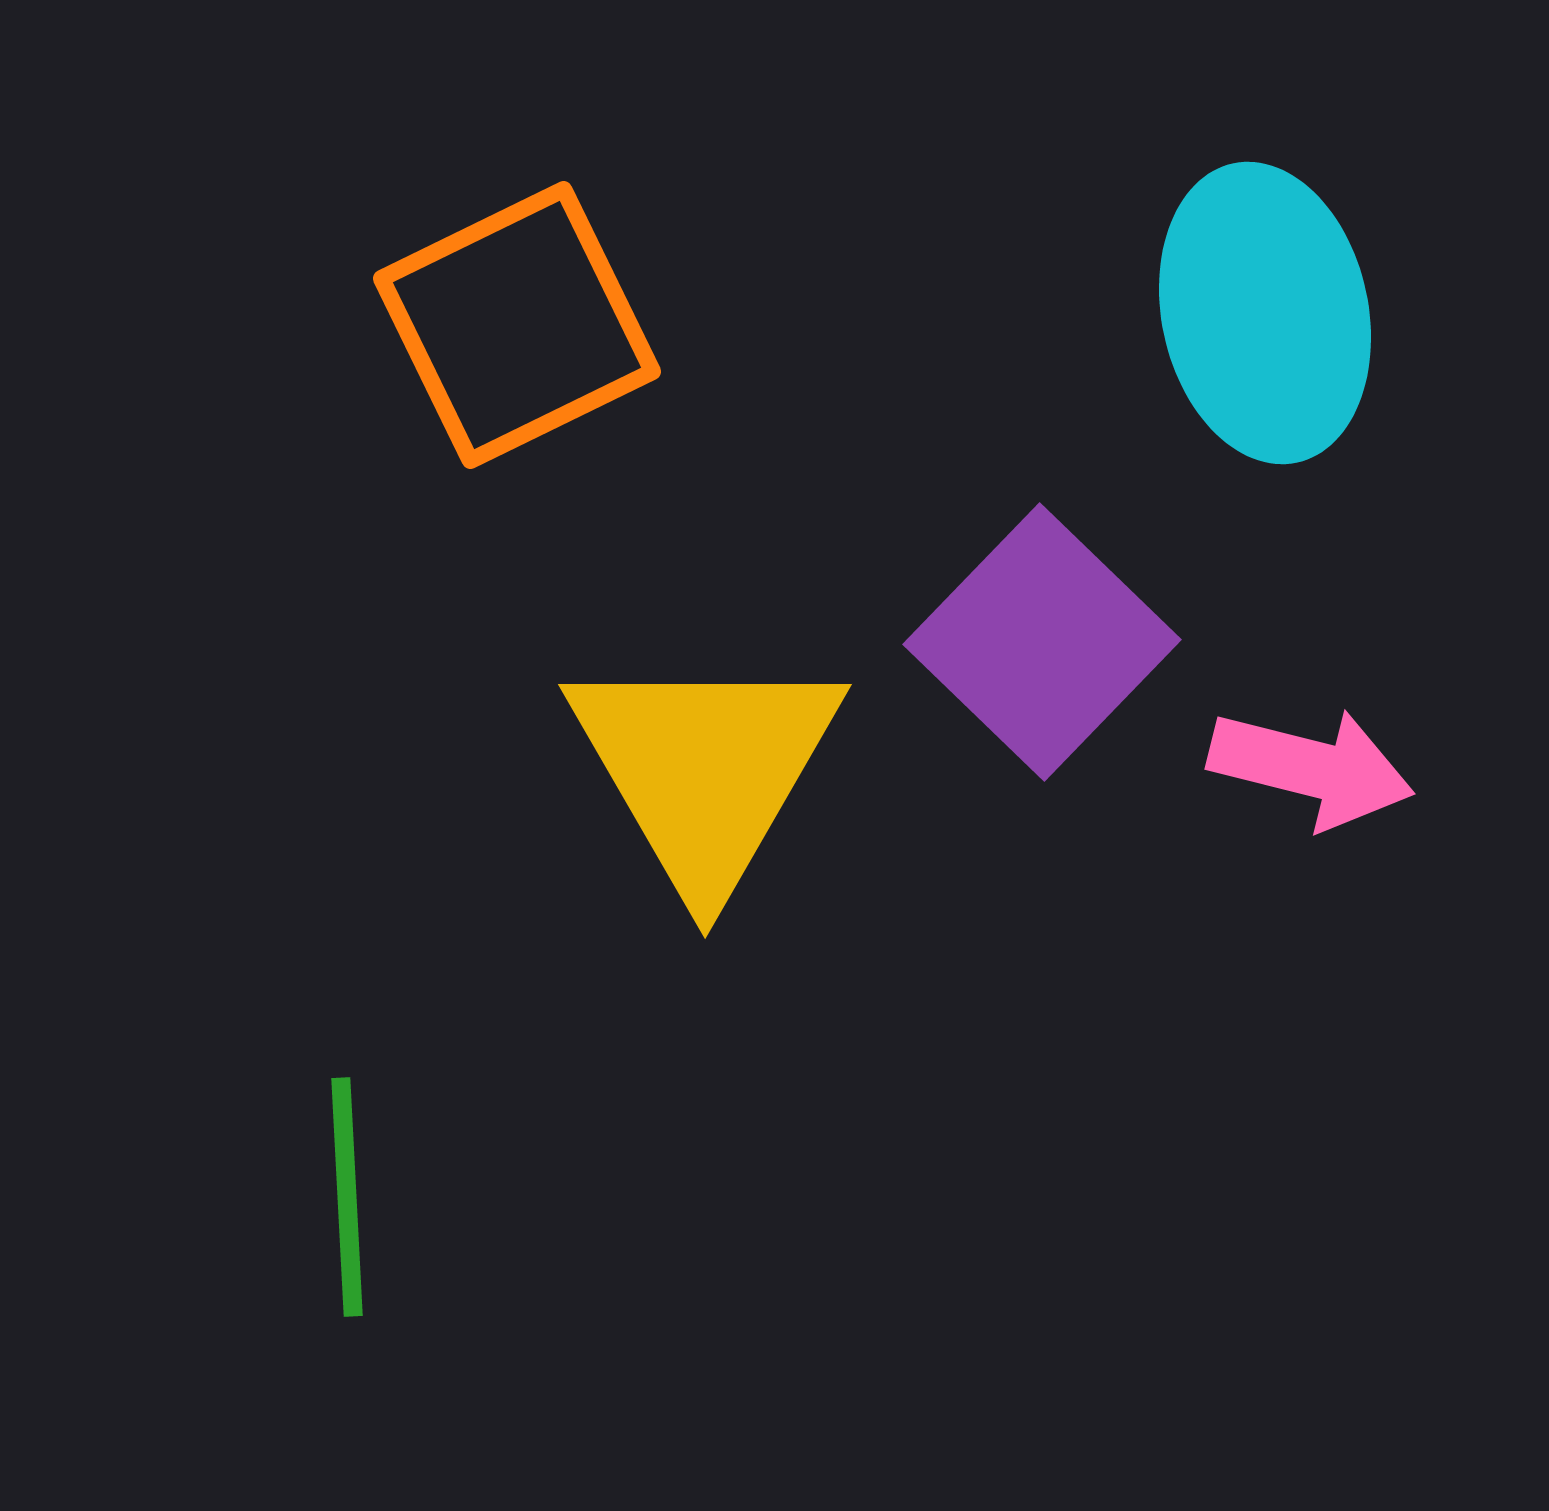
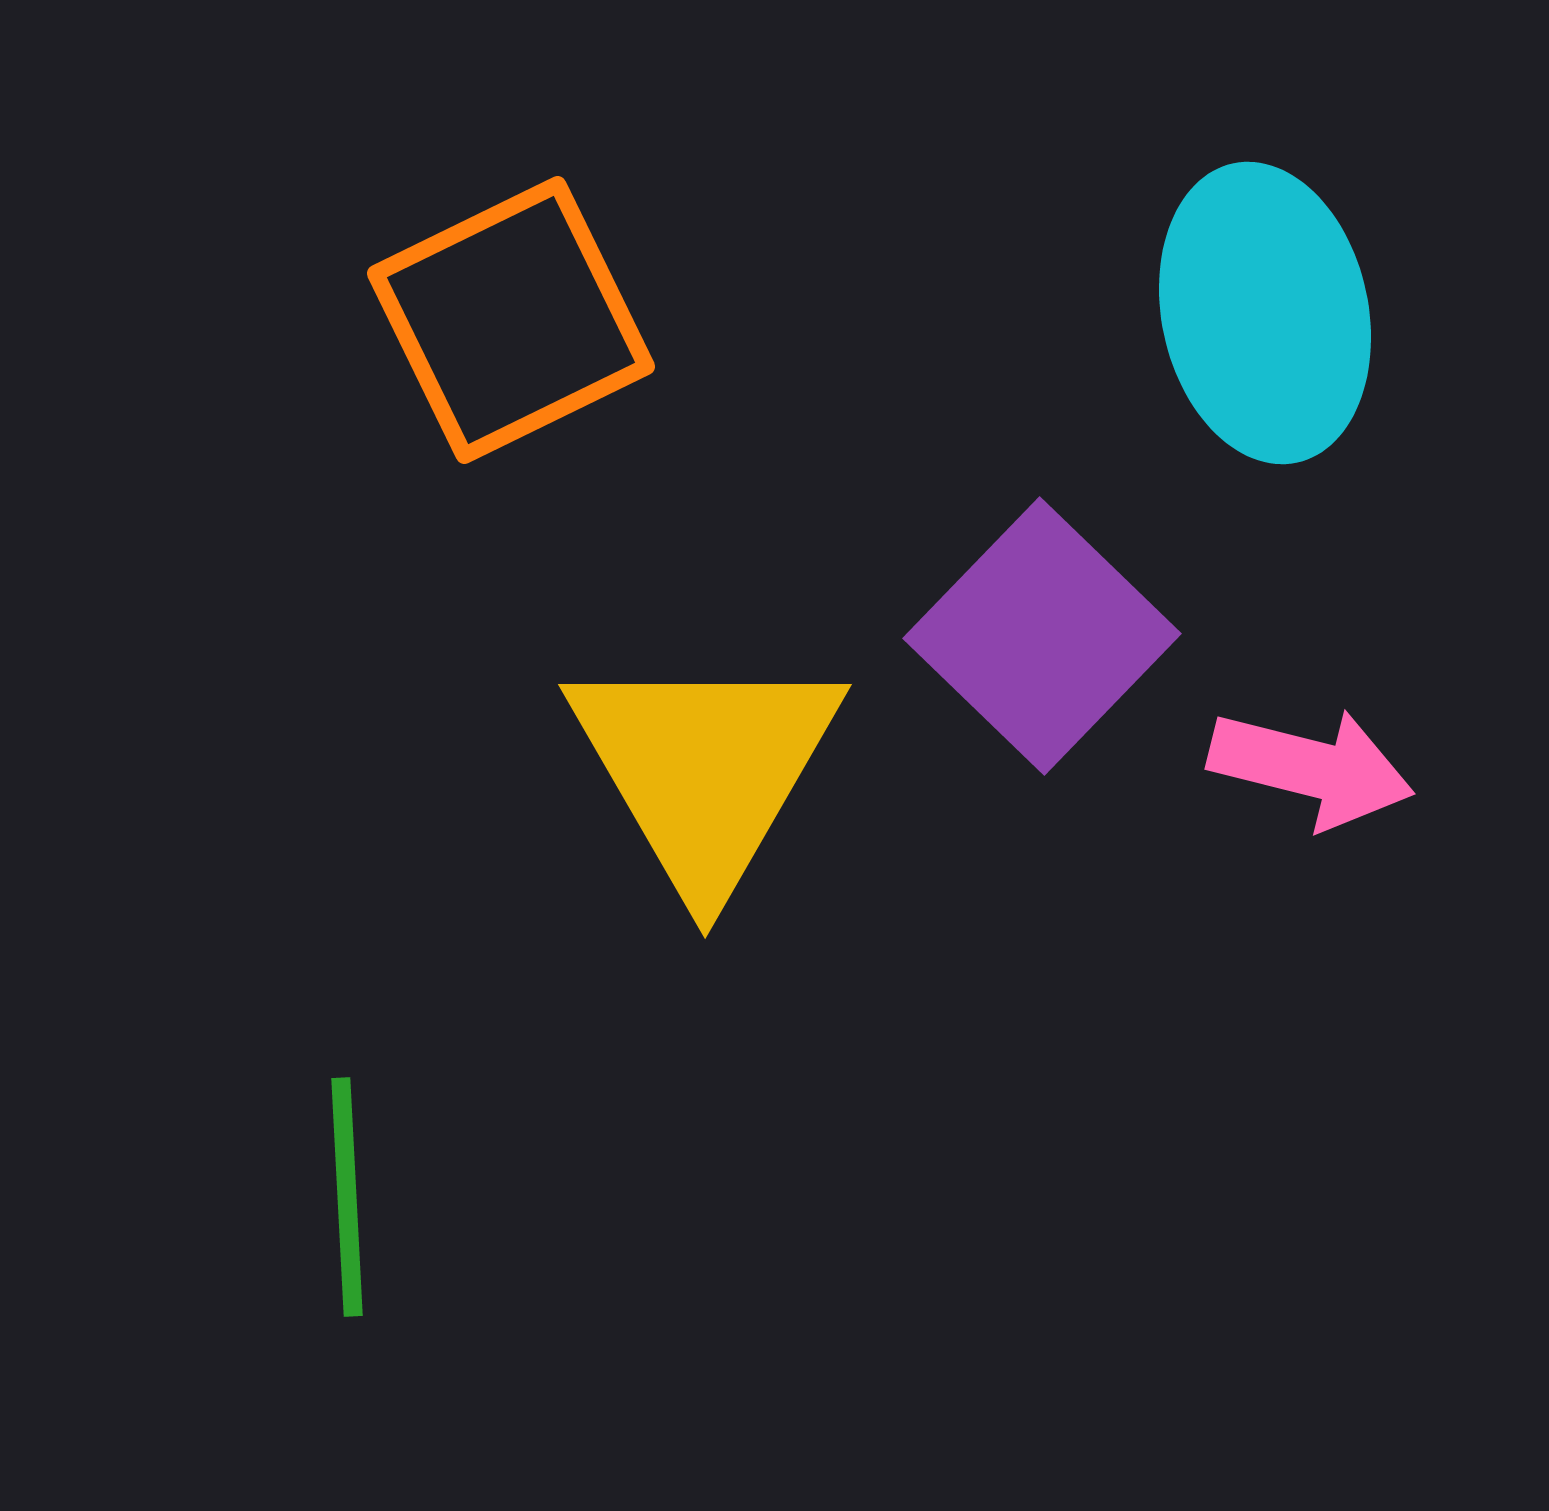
orange square: moved 6 px left, 5 px up
purple square: moved 6 px up
